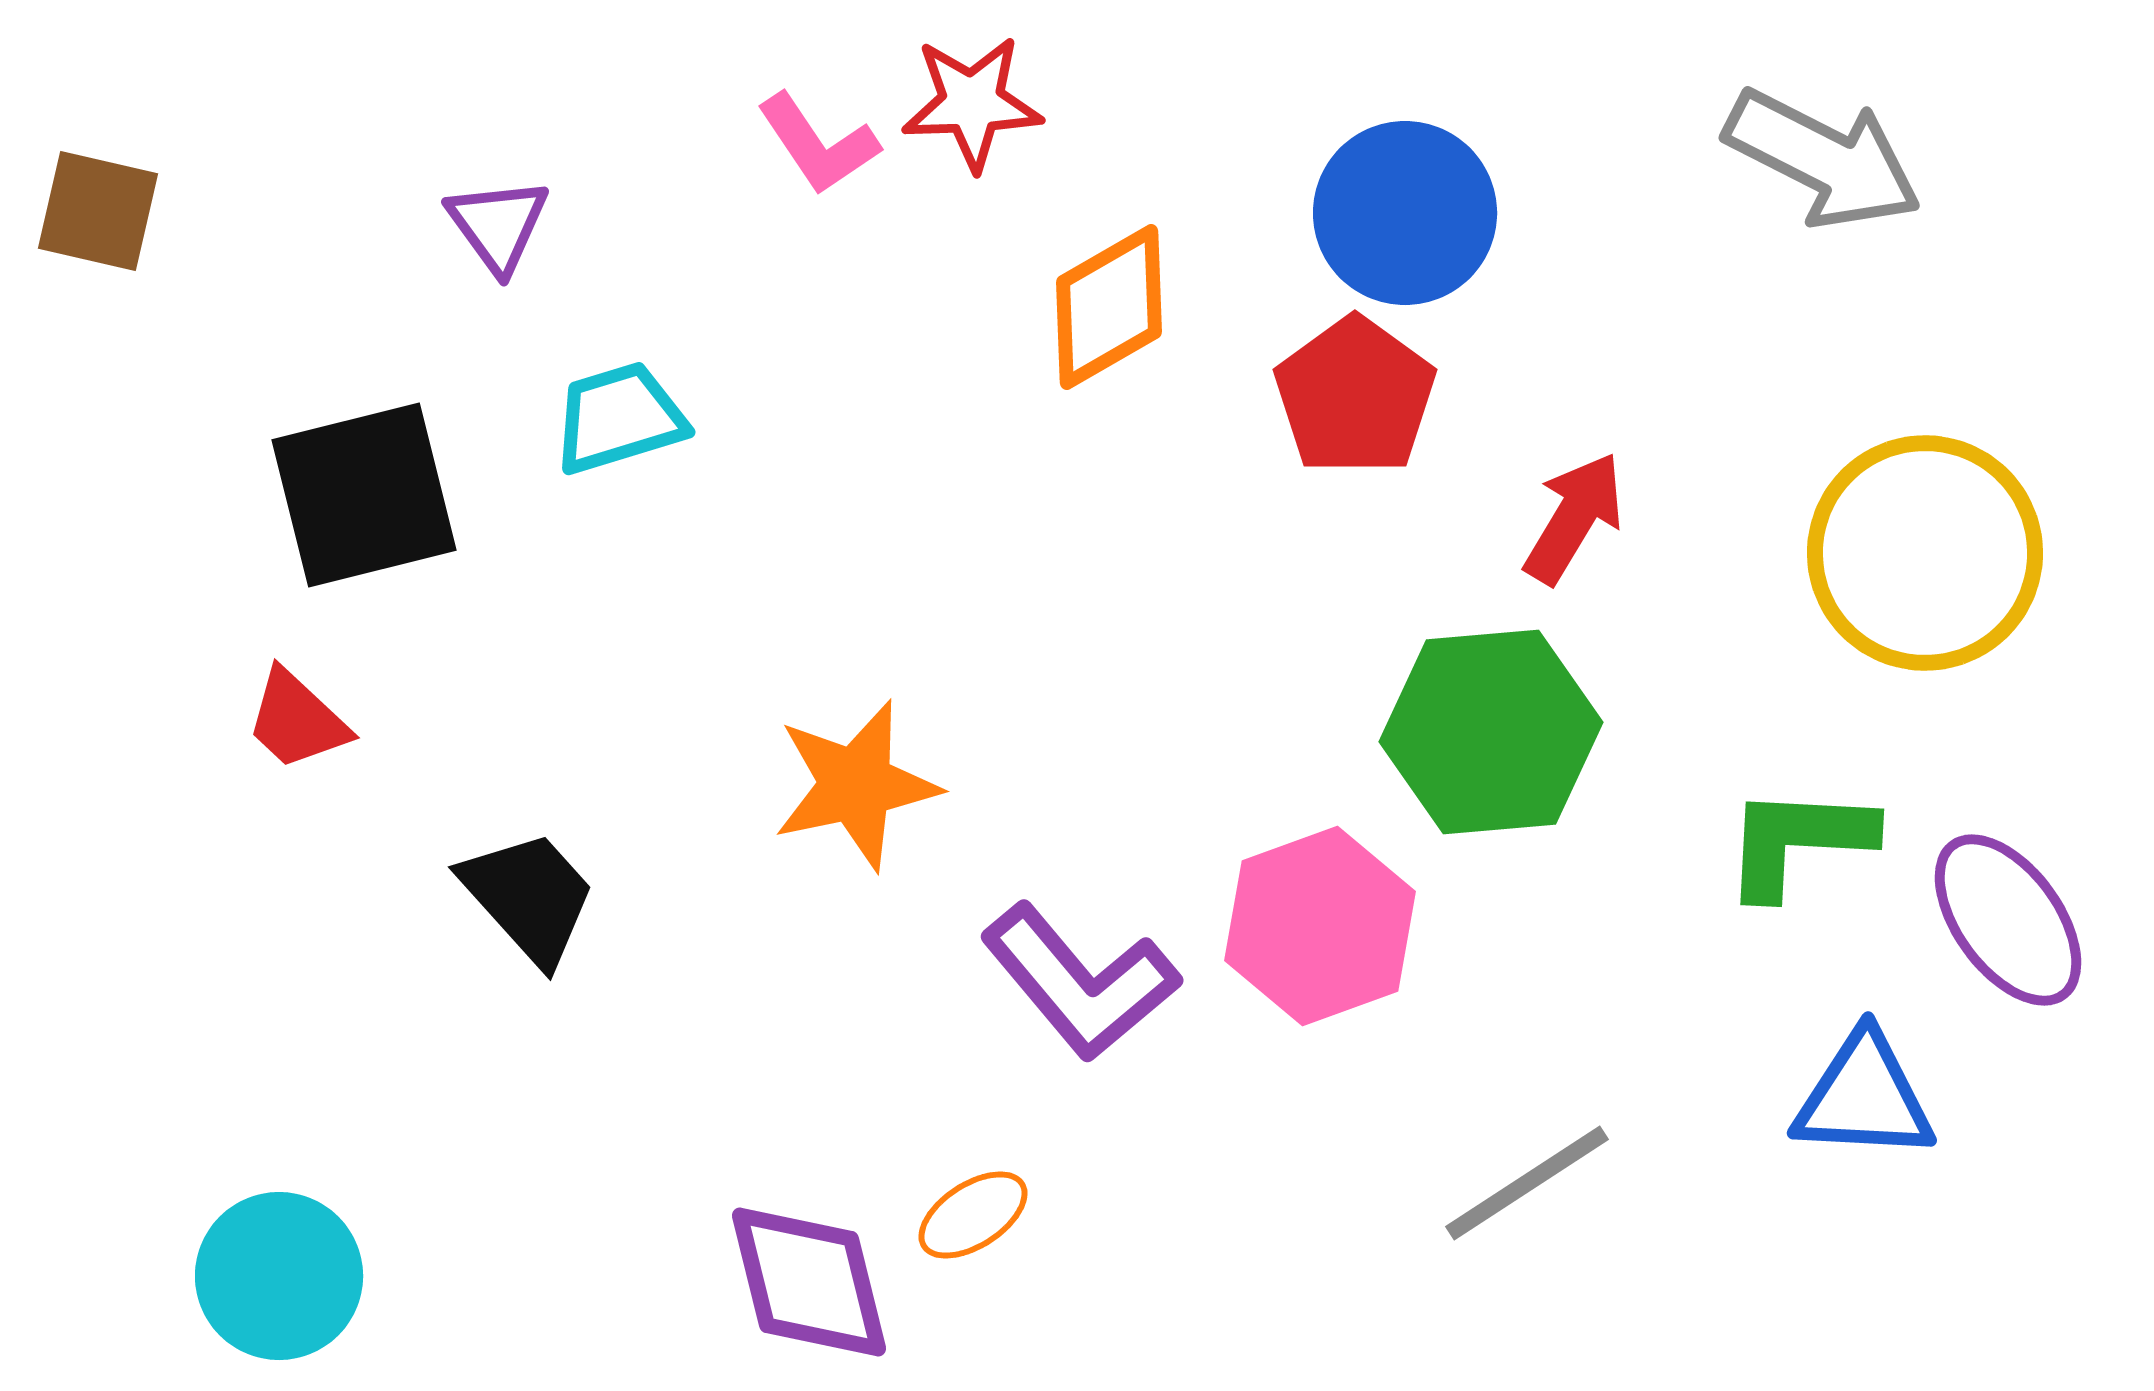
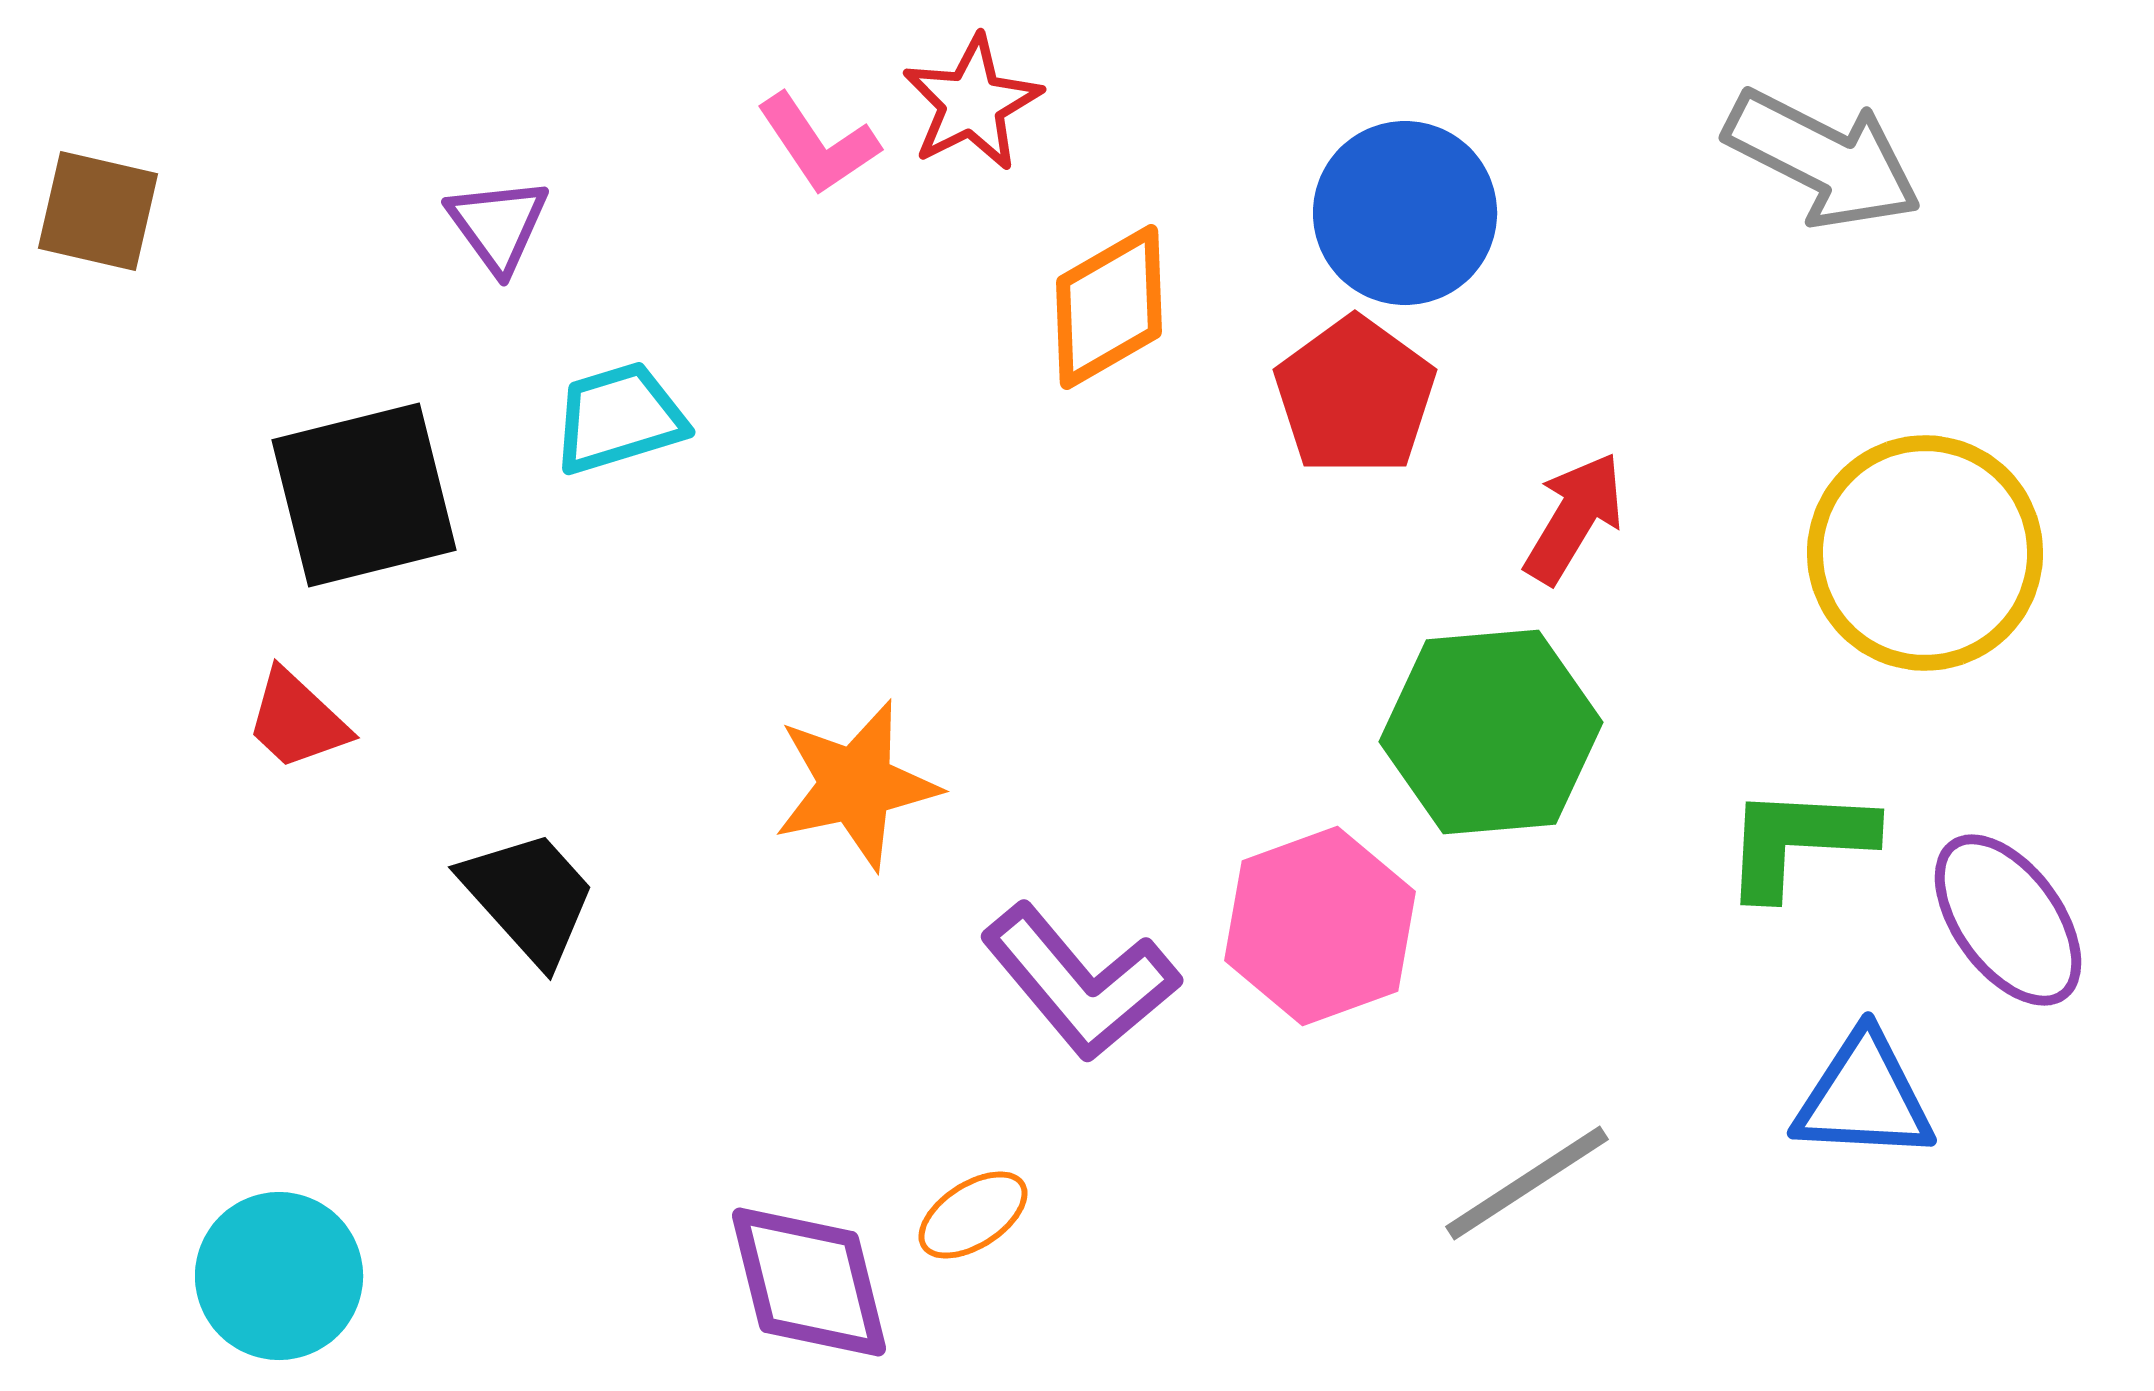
red star: rotated 25 degrees counterclockwise
